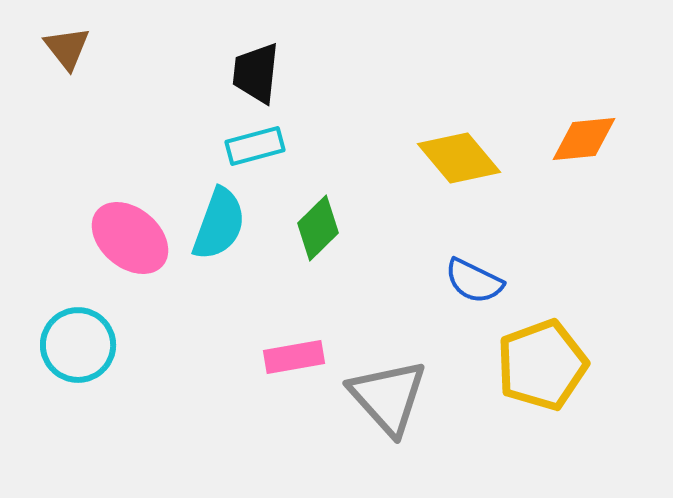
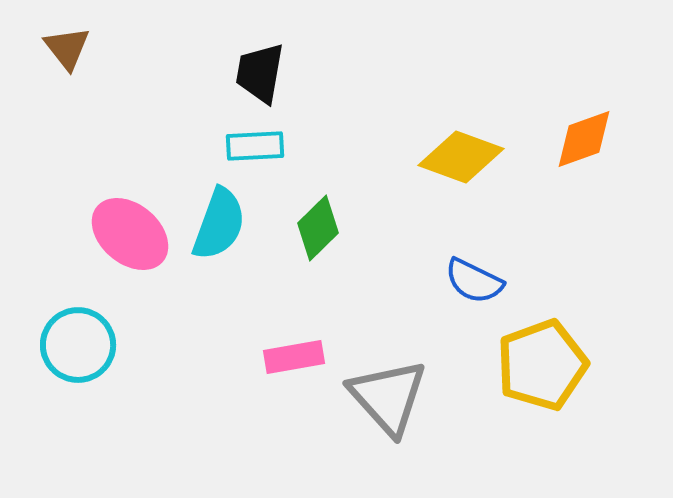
black trapezoid: moved 4 px right; rotated 4 degrees clockwise
orange diamond: rotated 14 degrees counterclockwise
cyan rectangle: rotated 12 degrees clockwise
yellow diamond: moved 2 px right, 1 px up; rotated 30 degrees counterclockwise
pink ellipse: moved 4 px up
